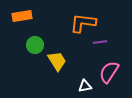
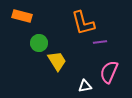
orange rectangle: rotated 24 degrees clockwise
orange L-shape: rotated 112 degrees counterclockwise
green circle: moved 4 px right, 2 px up
pink semicircle: rotated 10 degrees counterclockwise
